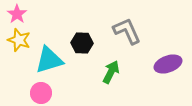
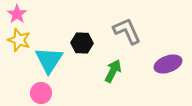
cyan triangle: rotated 40 degrees counterclockwise
green arrow: moved 2 px right, 1 px up
